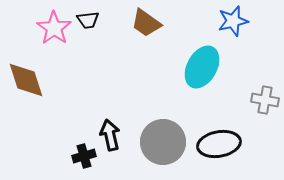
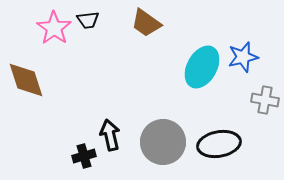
blue star: moved 10 px right, 36 px down
